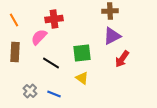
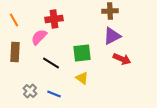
red arrow: rotated 102 degrees counterclockwise
